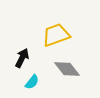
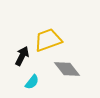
yellow trapezoid: moved 8 px left, 5 px down
black arrow: moved 2 px up
